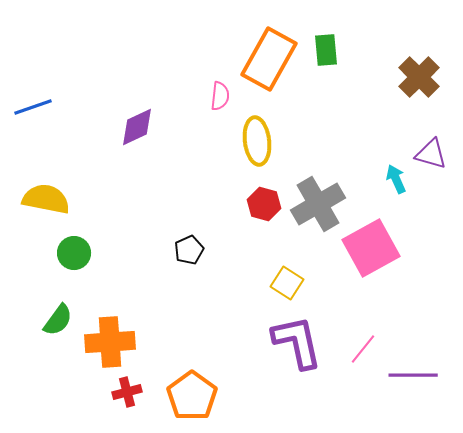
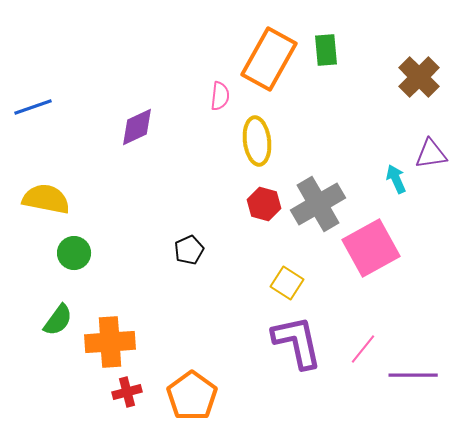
purple triangle: rotated 24 degrees counterclockwise
